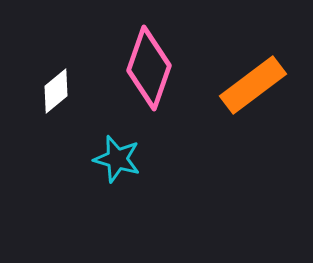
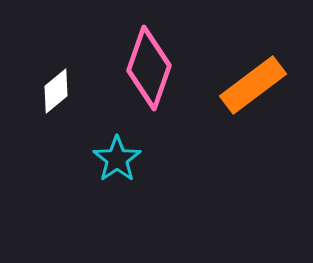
cyan star: rotated 21 degrees clockwise
